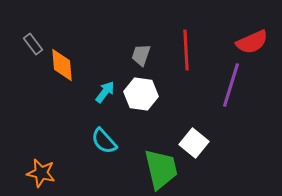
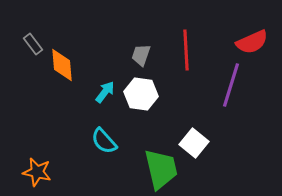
orange star: moved 4 px left, 1 px up
